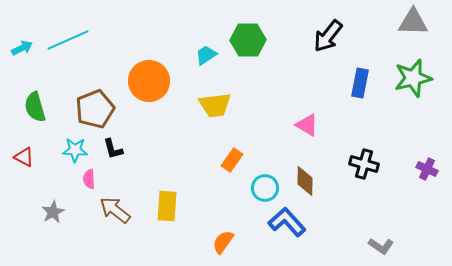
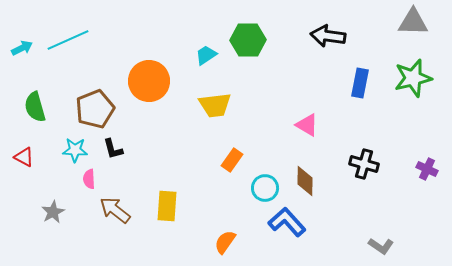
black arrow: rotated 60 degrees clockwise
orange semicircle: moved 2 px right
